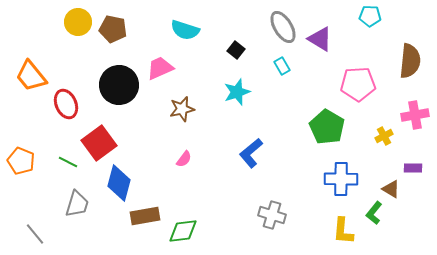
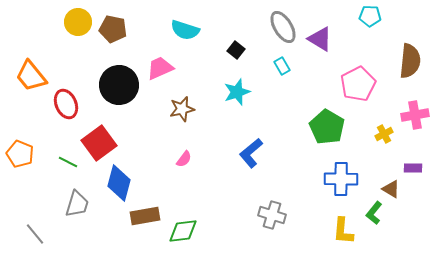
pink pentagon: rotated 24 degrees counterclockwise
yellow cross: moved 2 px up
orange pentagon: moved 1 px left, 7 px up
